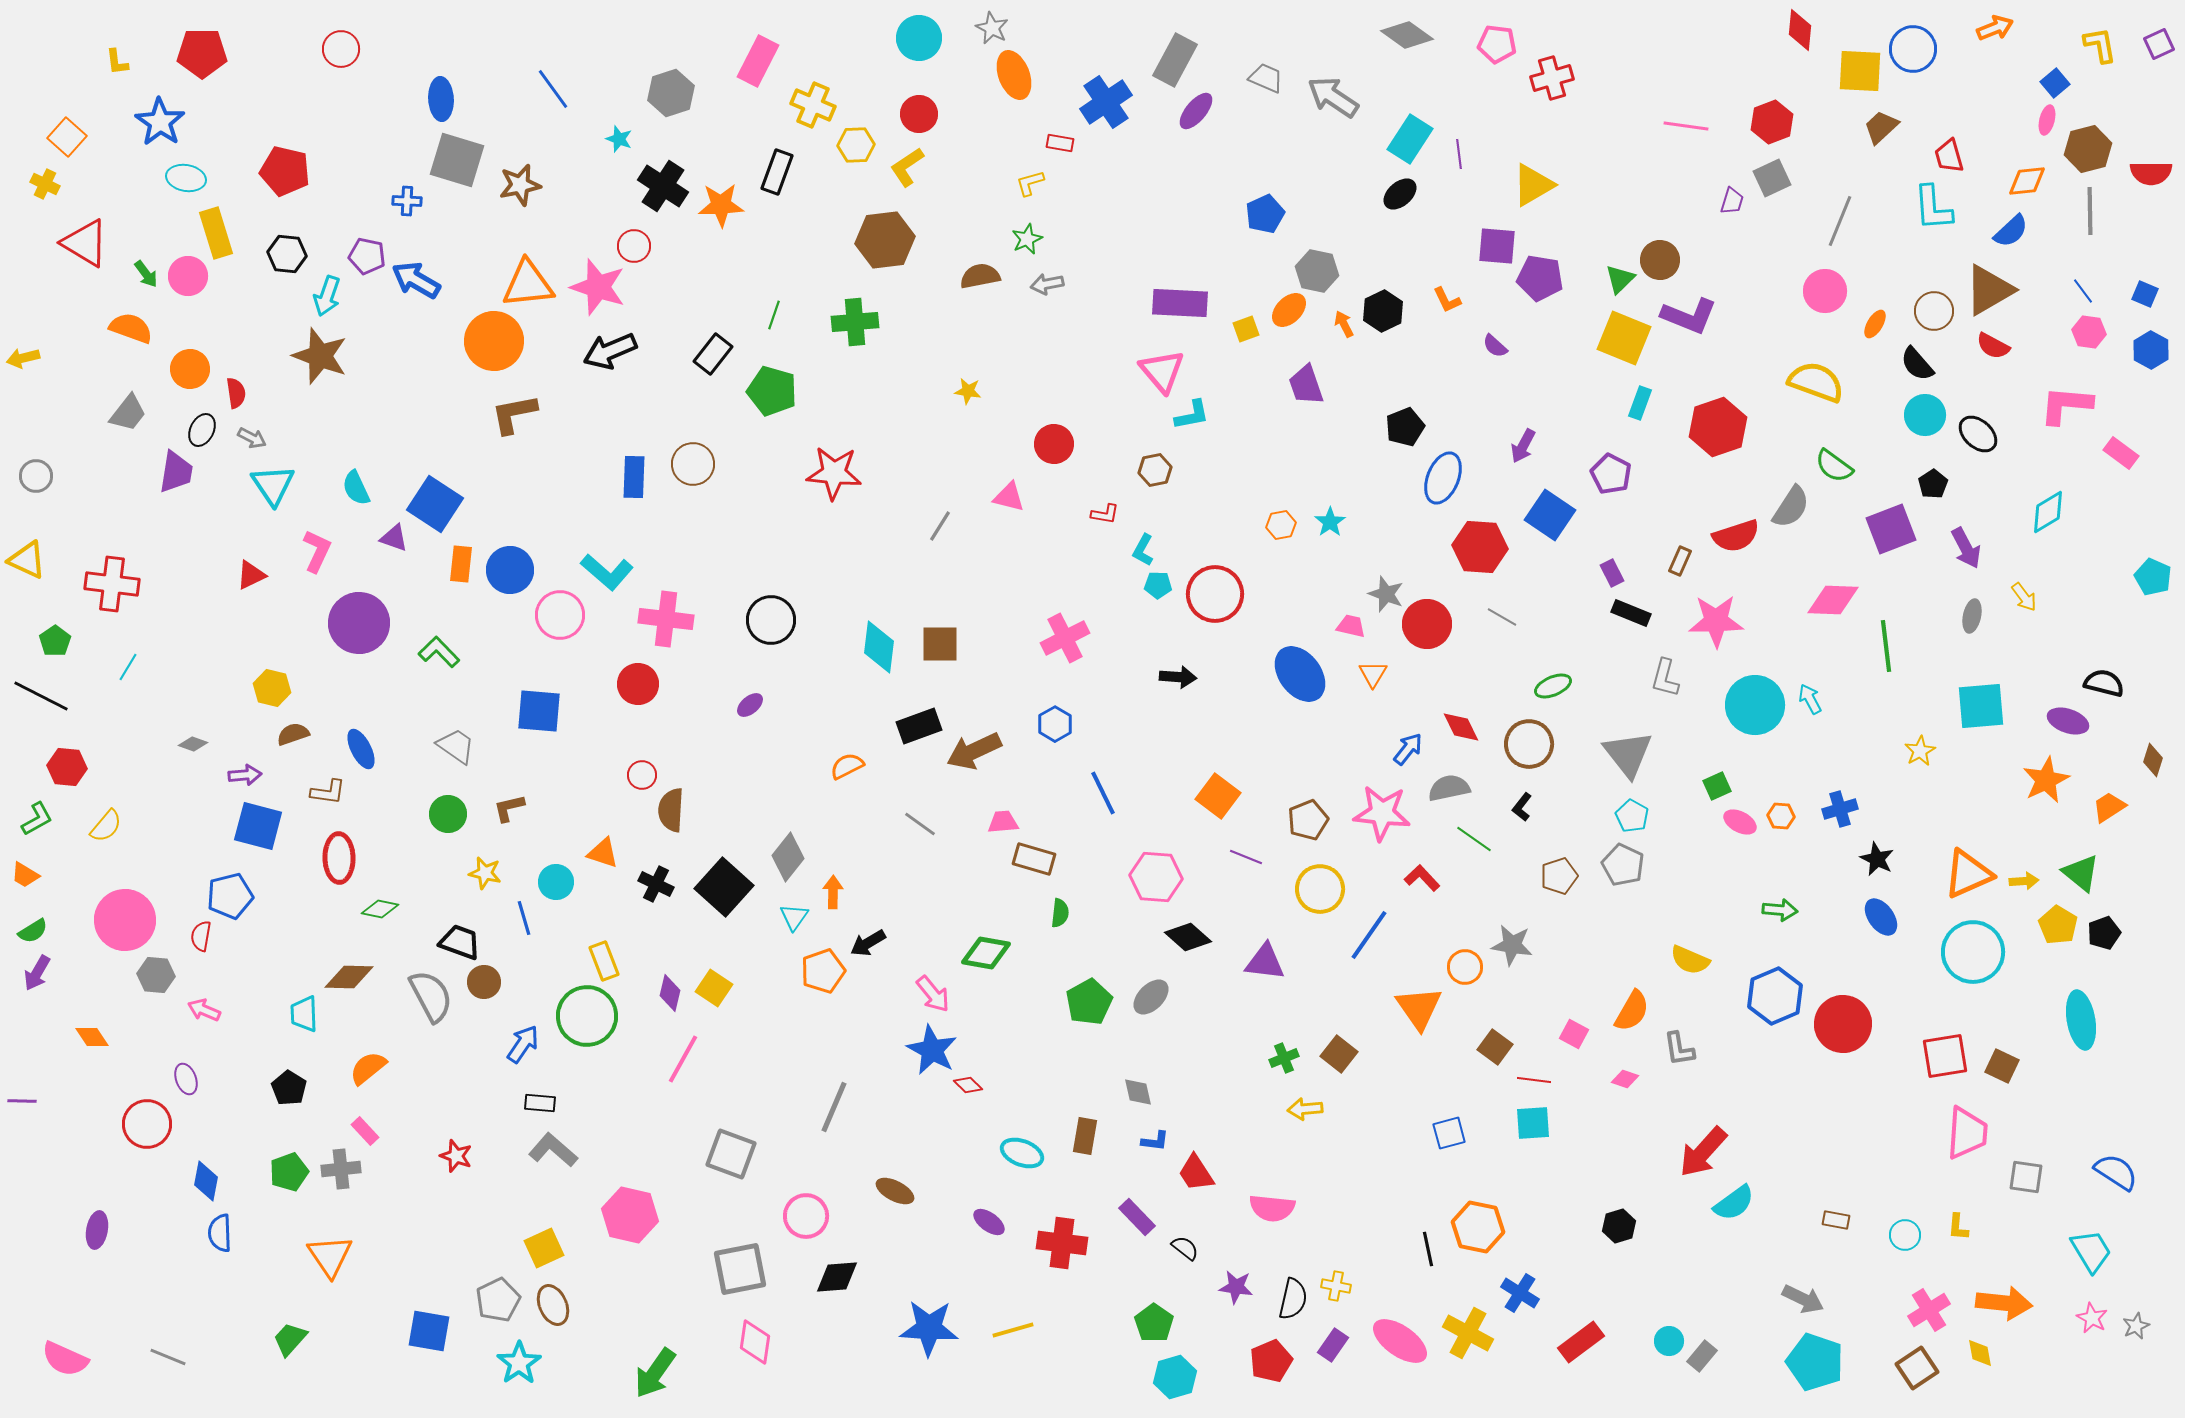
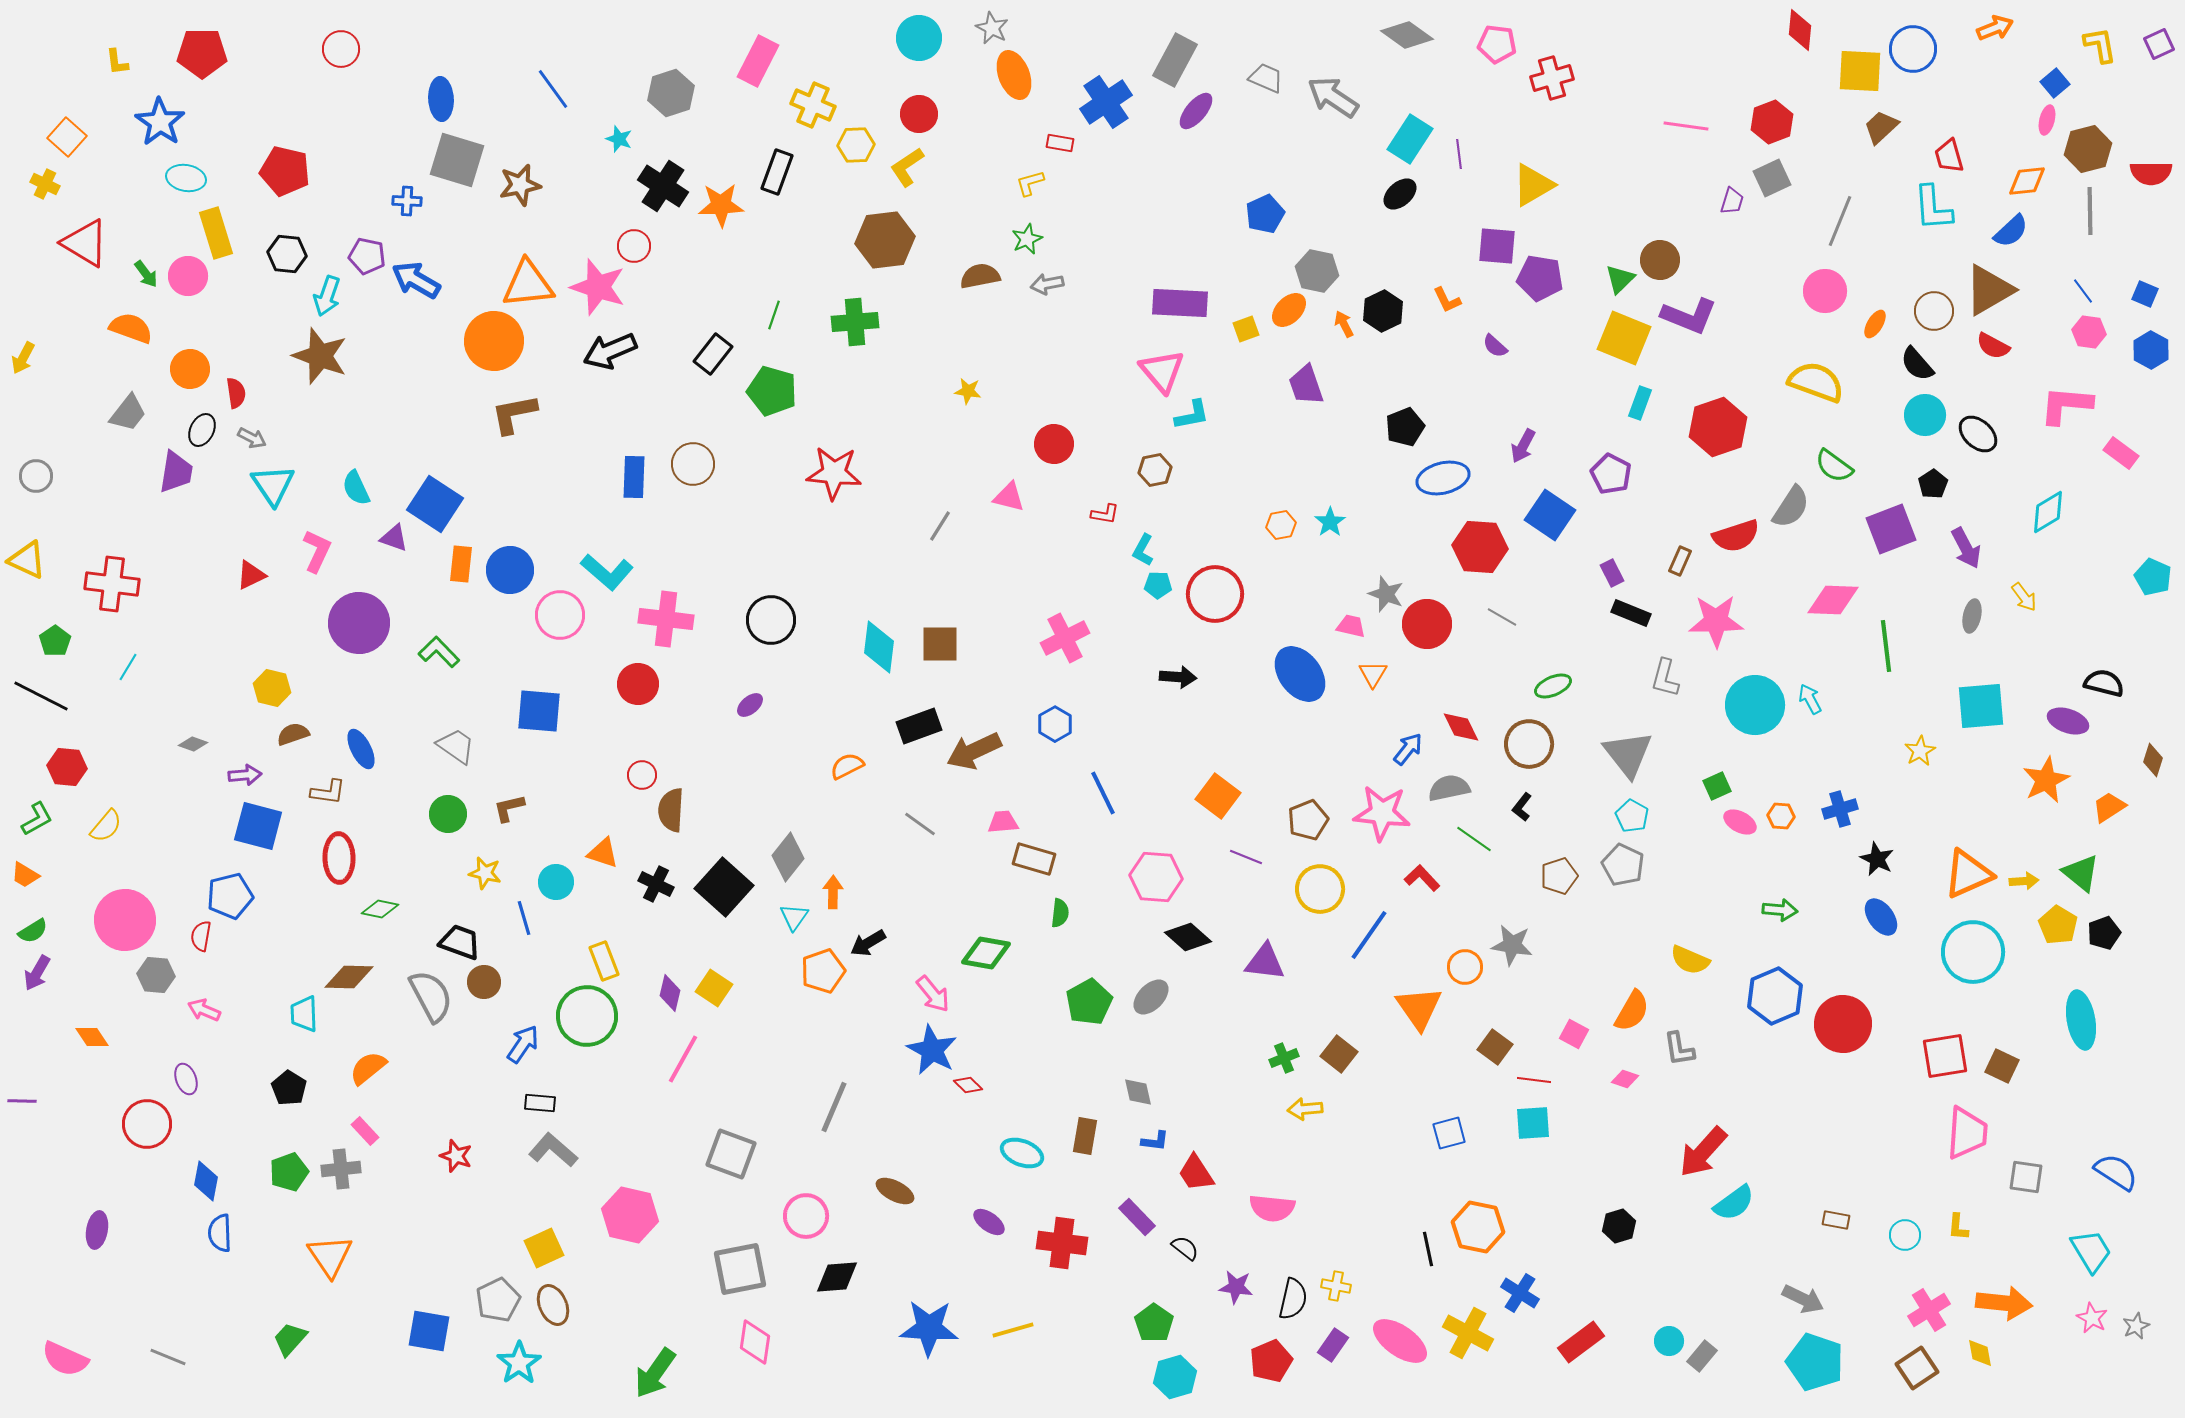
yellow arrow at (23, 358): rotated 48 degrees counterclockwise
blue ellipse at (1443, 478): rotated 54 degrees clockwise
